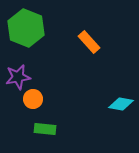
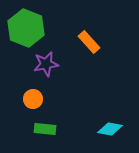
purple star: moved 28 px right, 13 px up
cyan diamond: moved 11 px left, 25 px down
